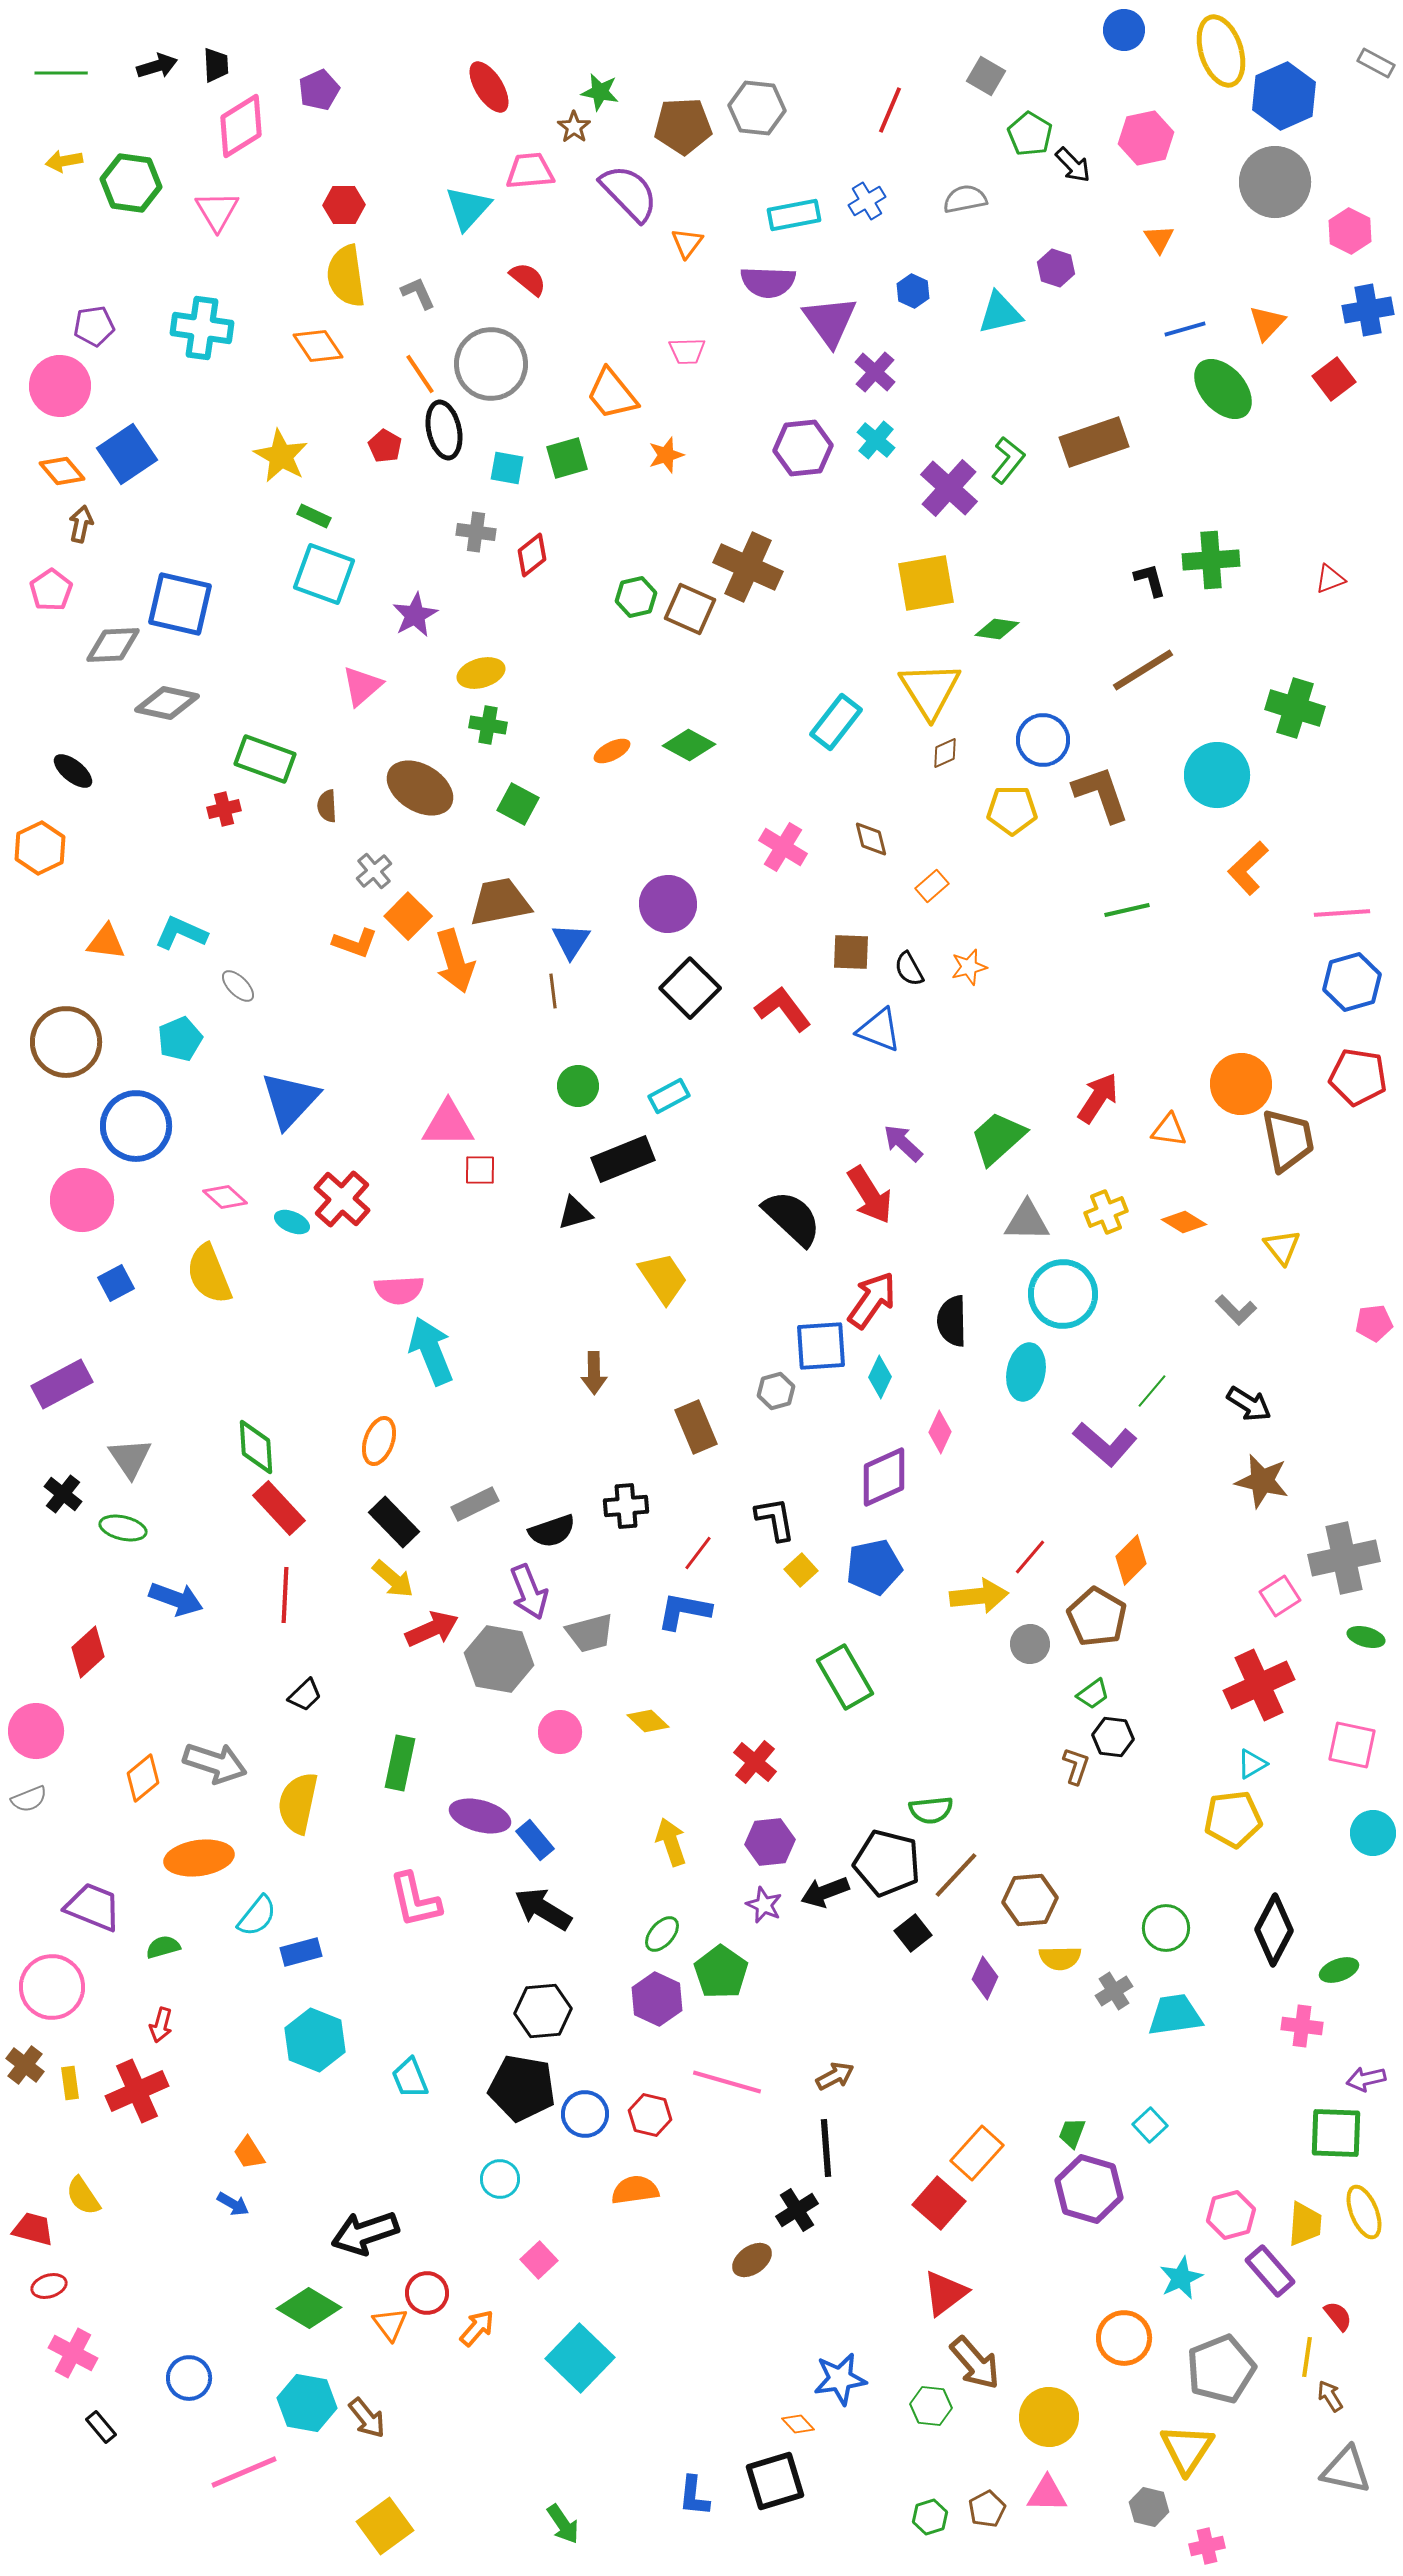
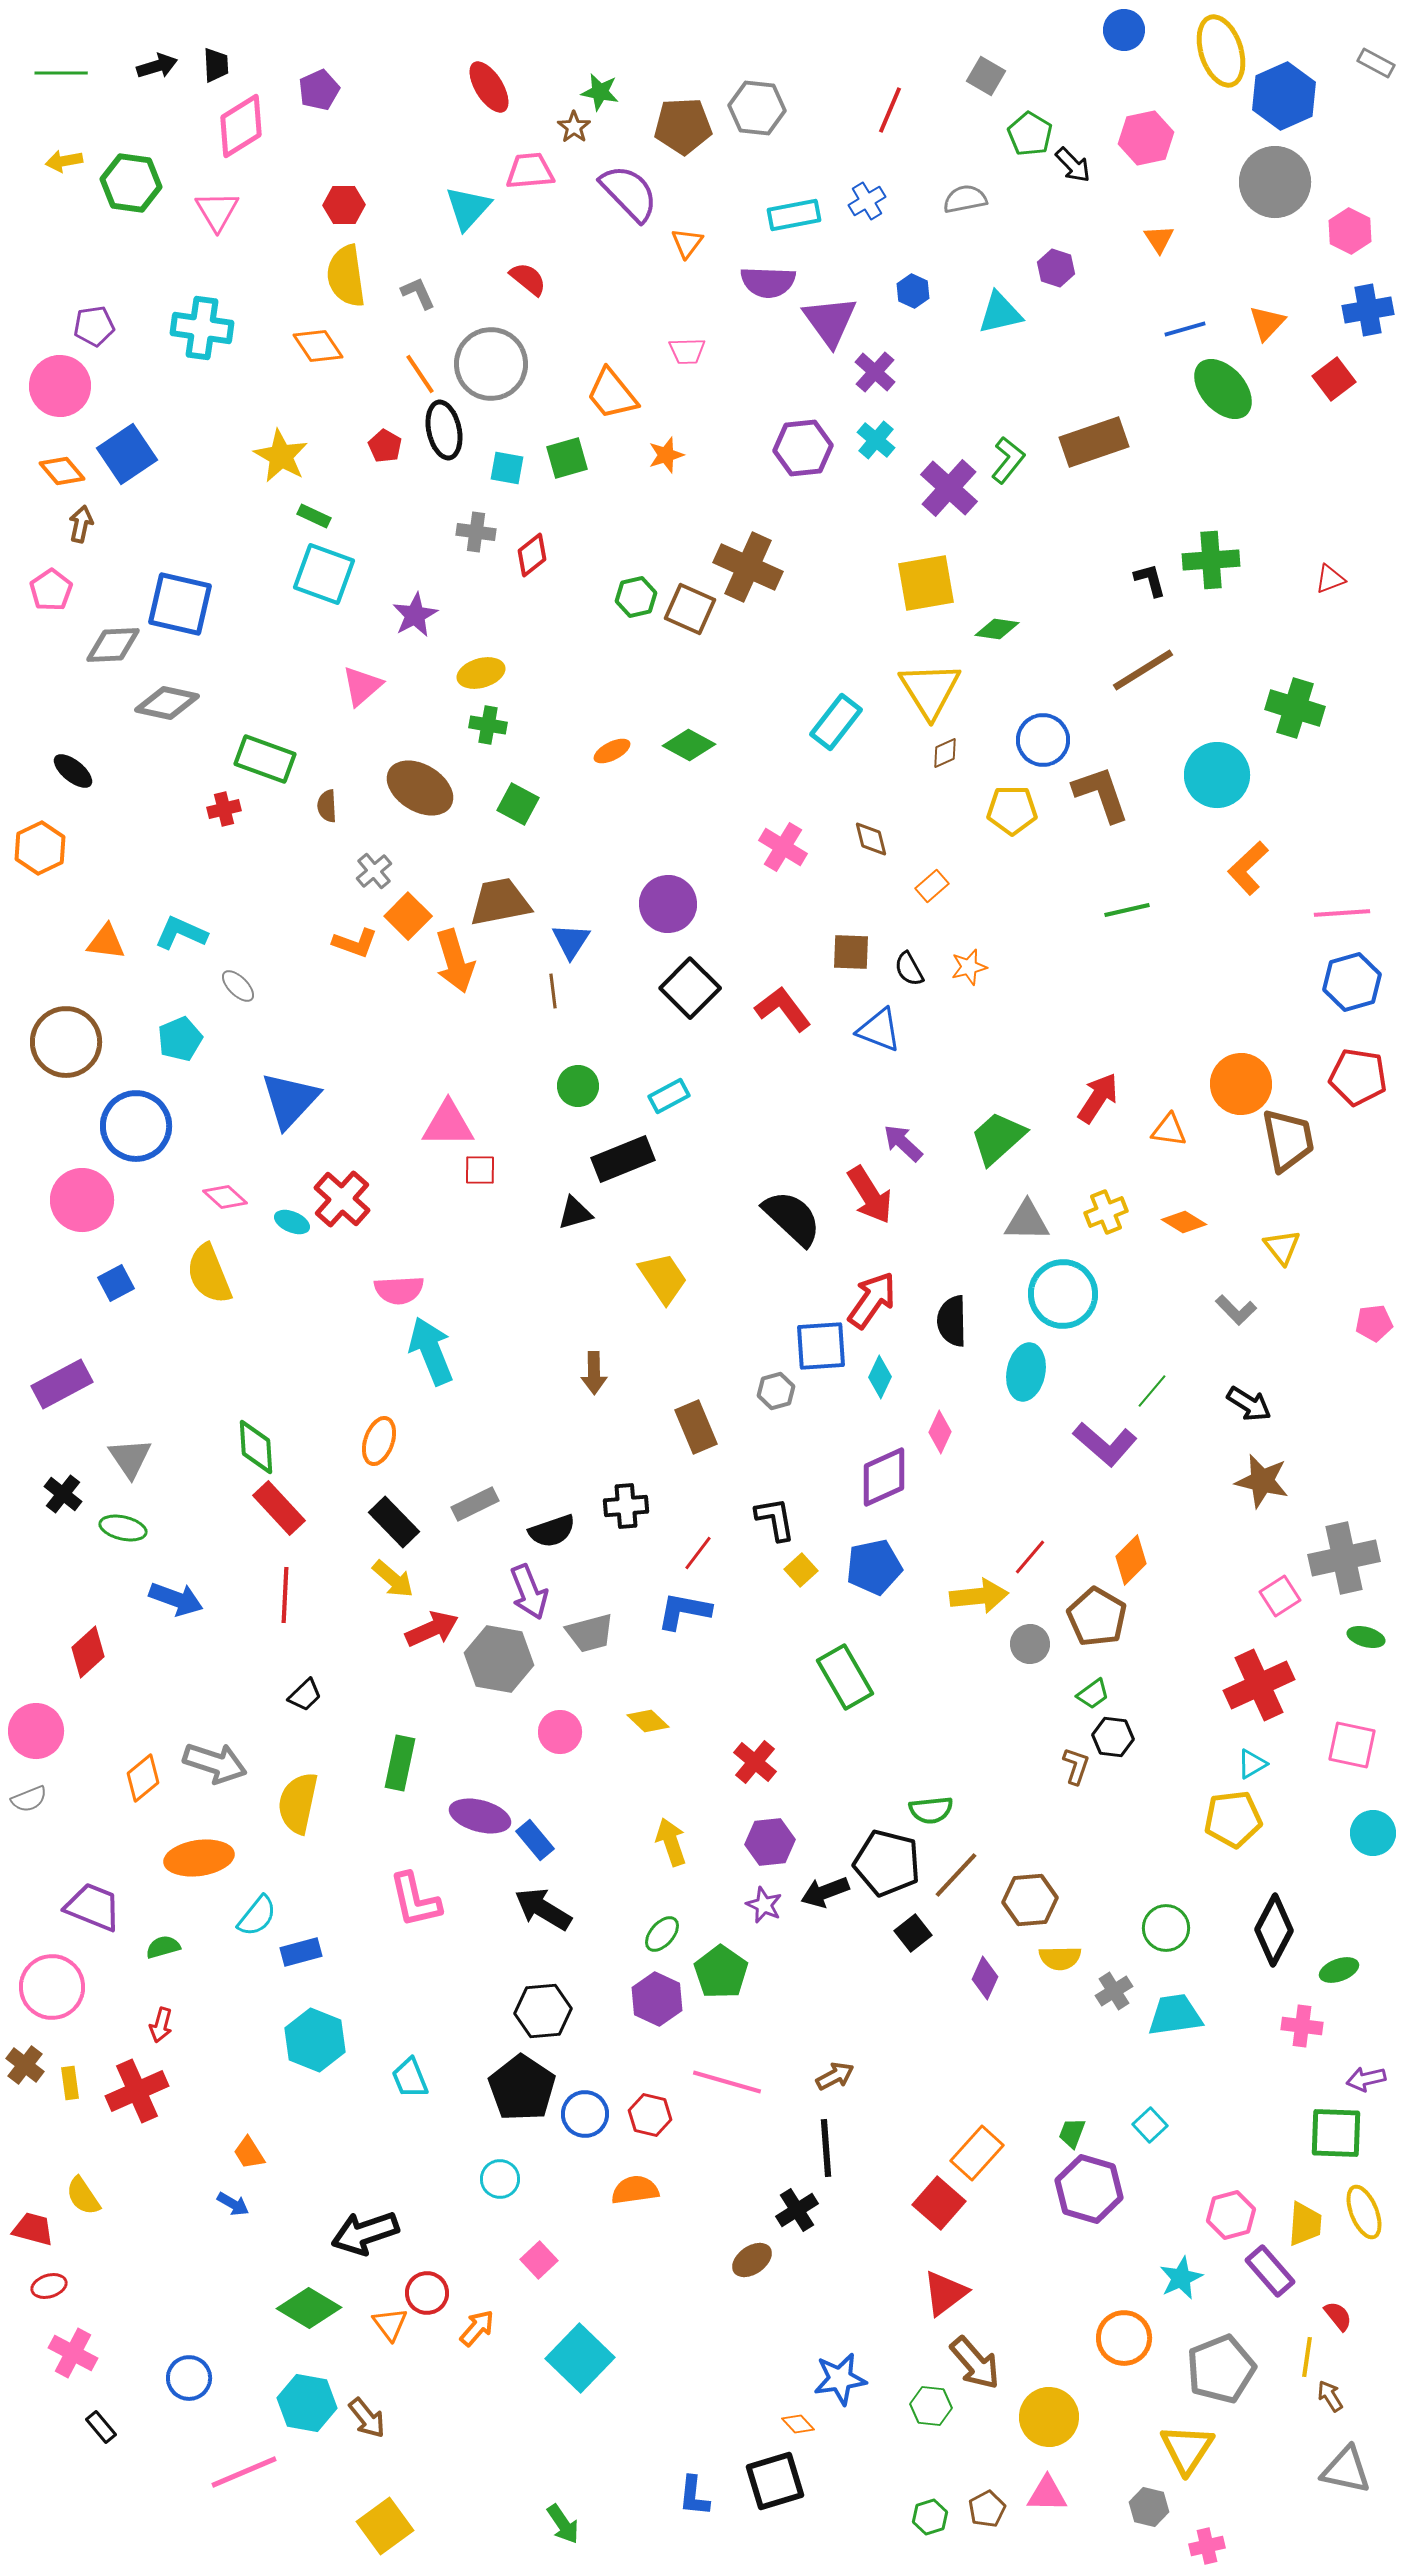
black pentagon at (522, 2088): rotated 24 degrees clockwise
